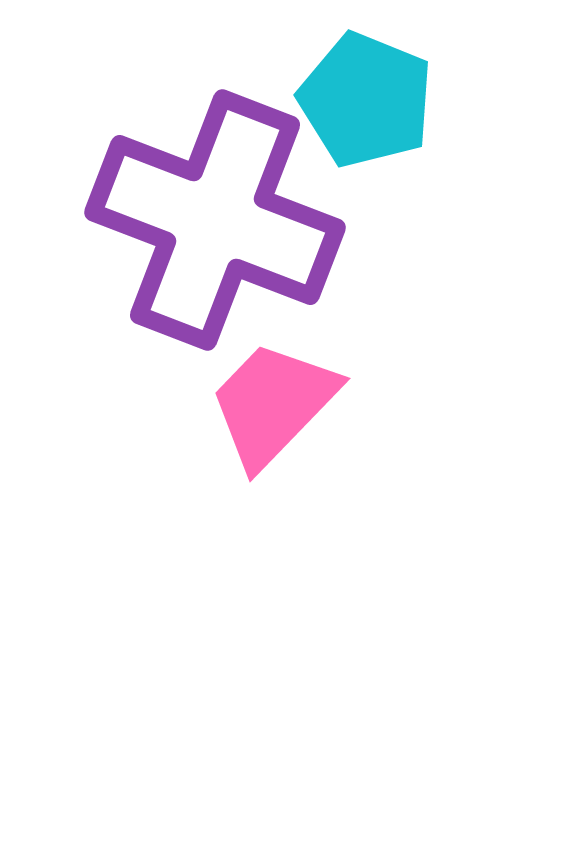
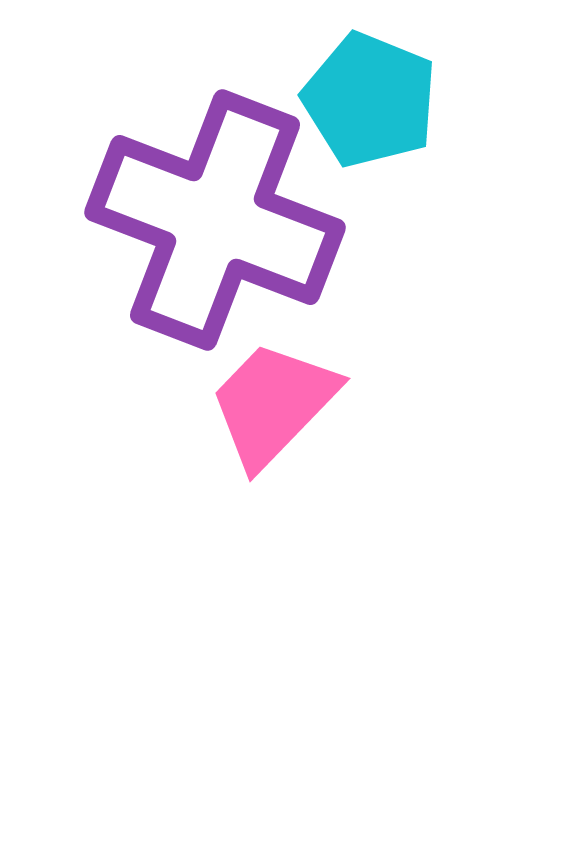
cyan pentagon: moved 4 px right
